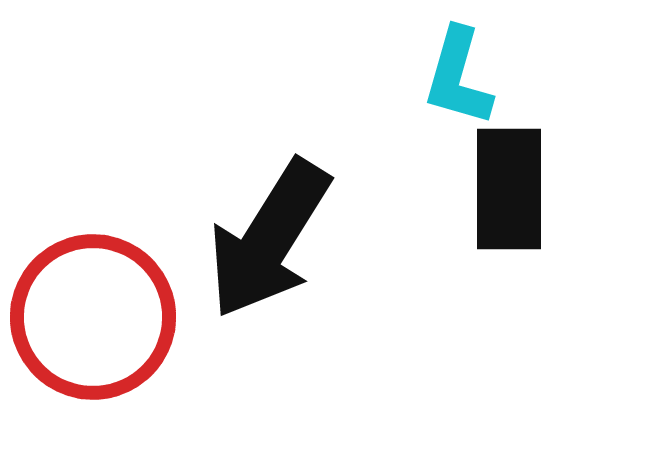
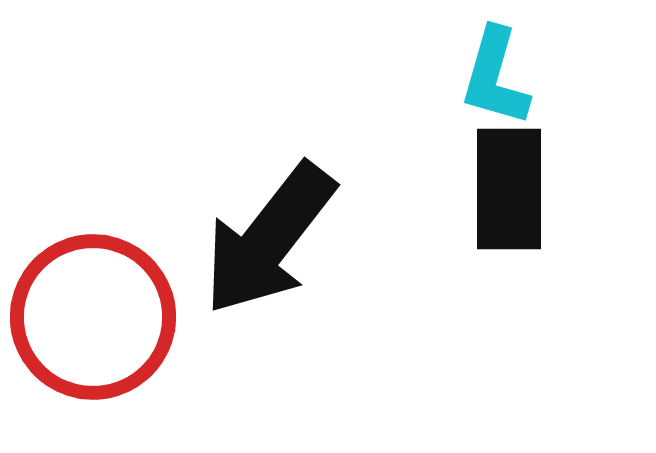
cyan L-shape: moved 37 px right
black arrow: rotated 6 degrees clockwise
